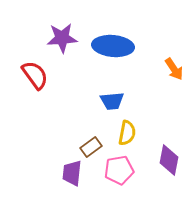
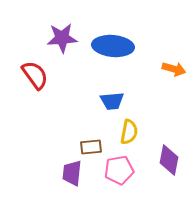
orange arrow: rotated 40 degrees counterclockwise
yellow semicircle: moved 2 px right, 1 px up
brown rectangle: rotated 30 degrees clockwise
